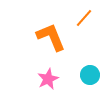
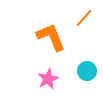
cyan circle: moved 3 px left, 4 px up
